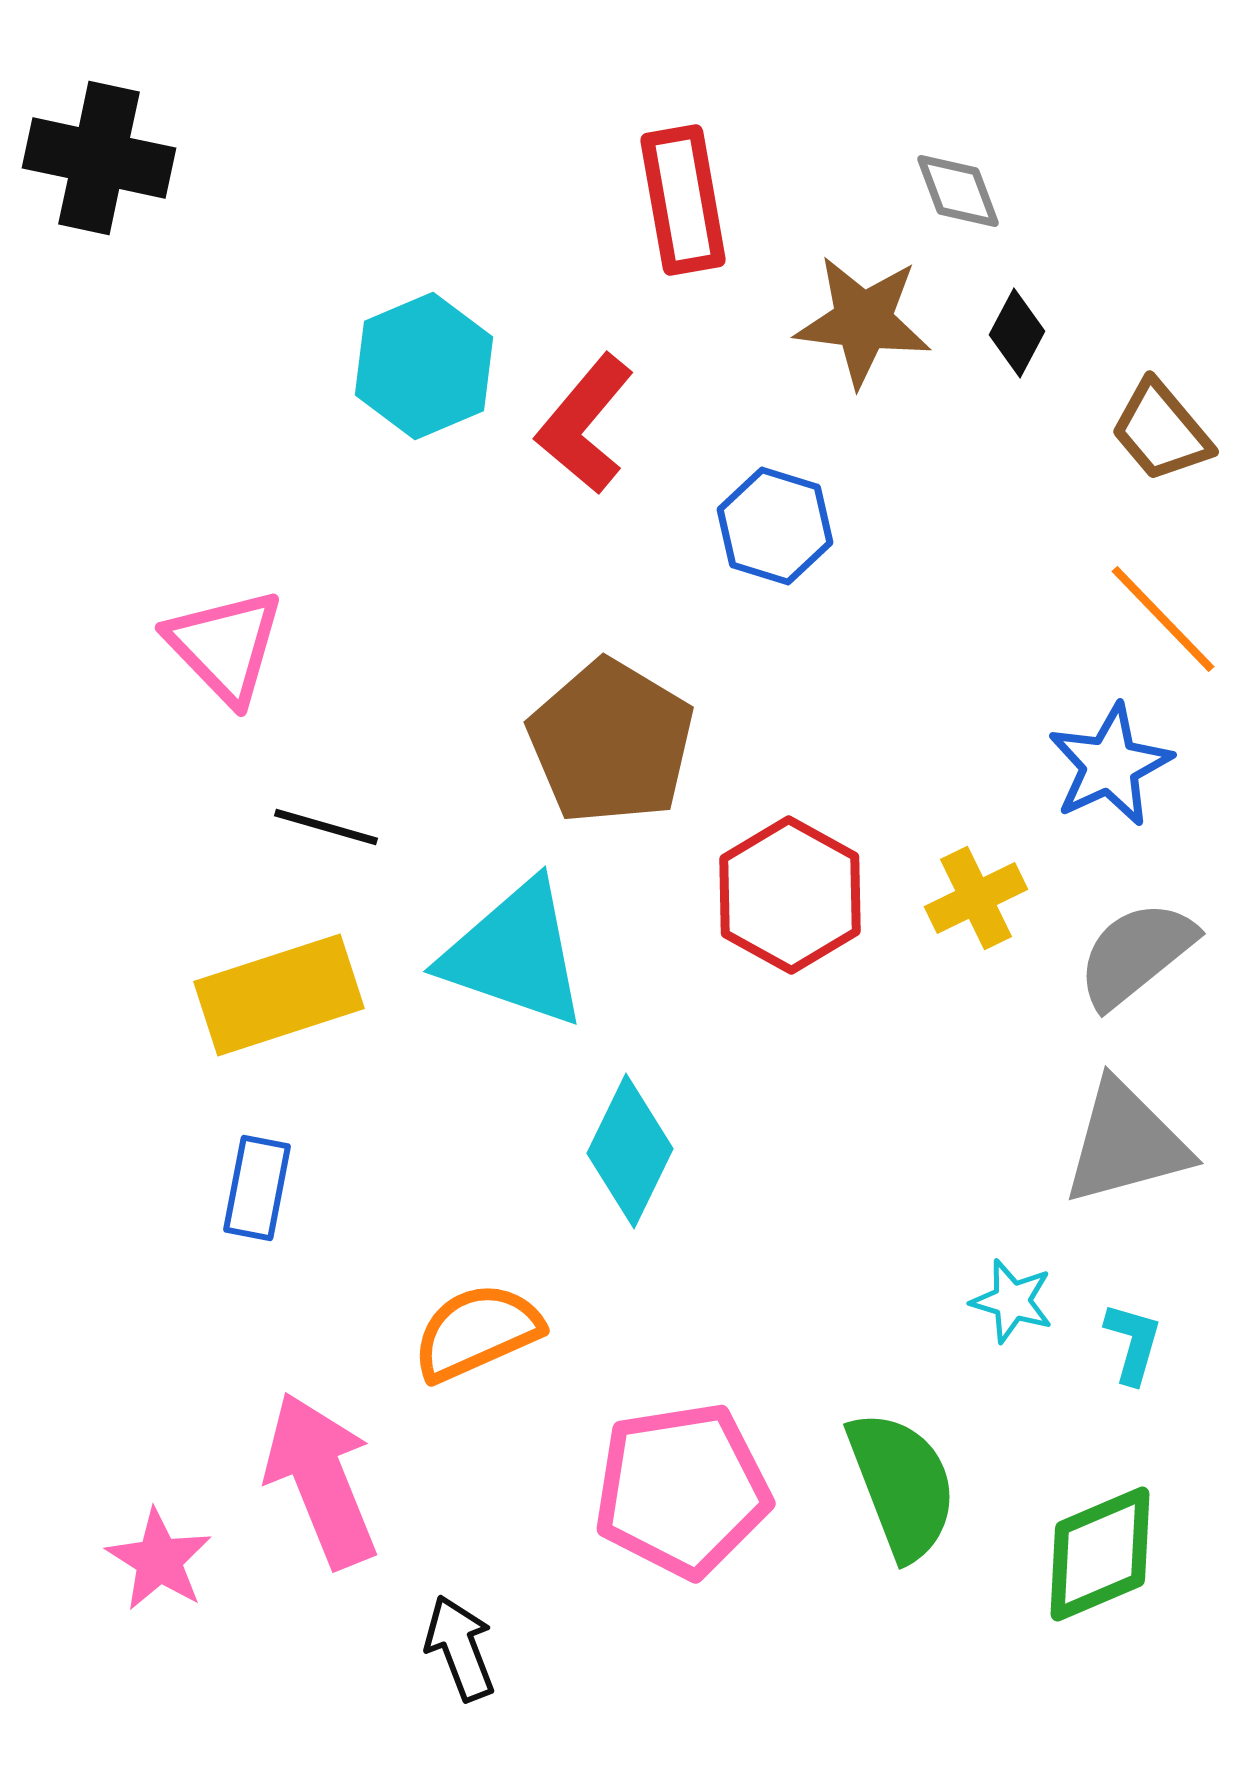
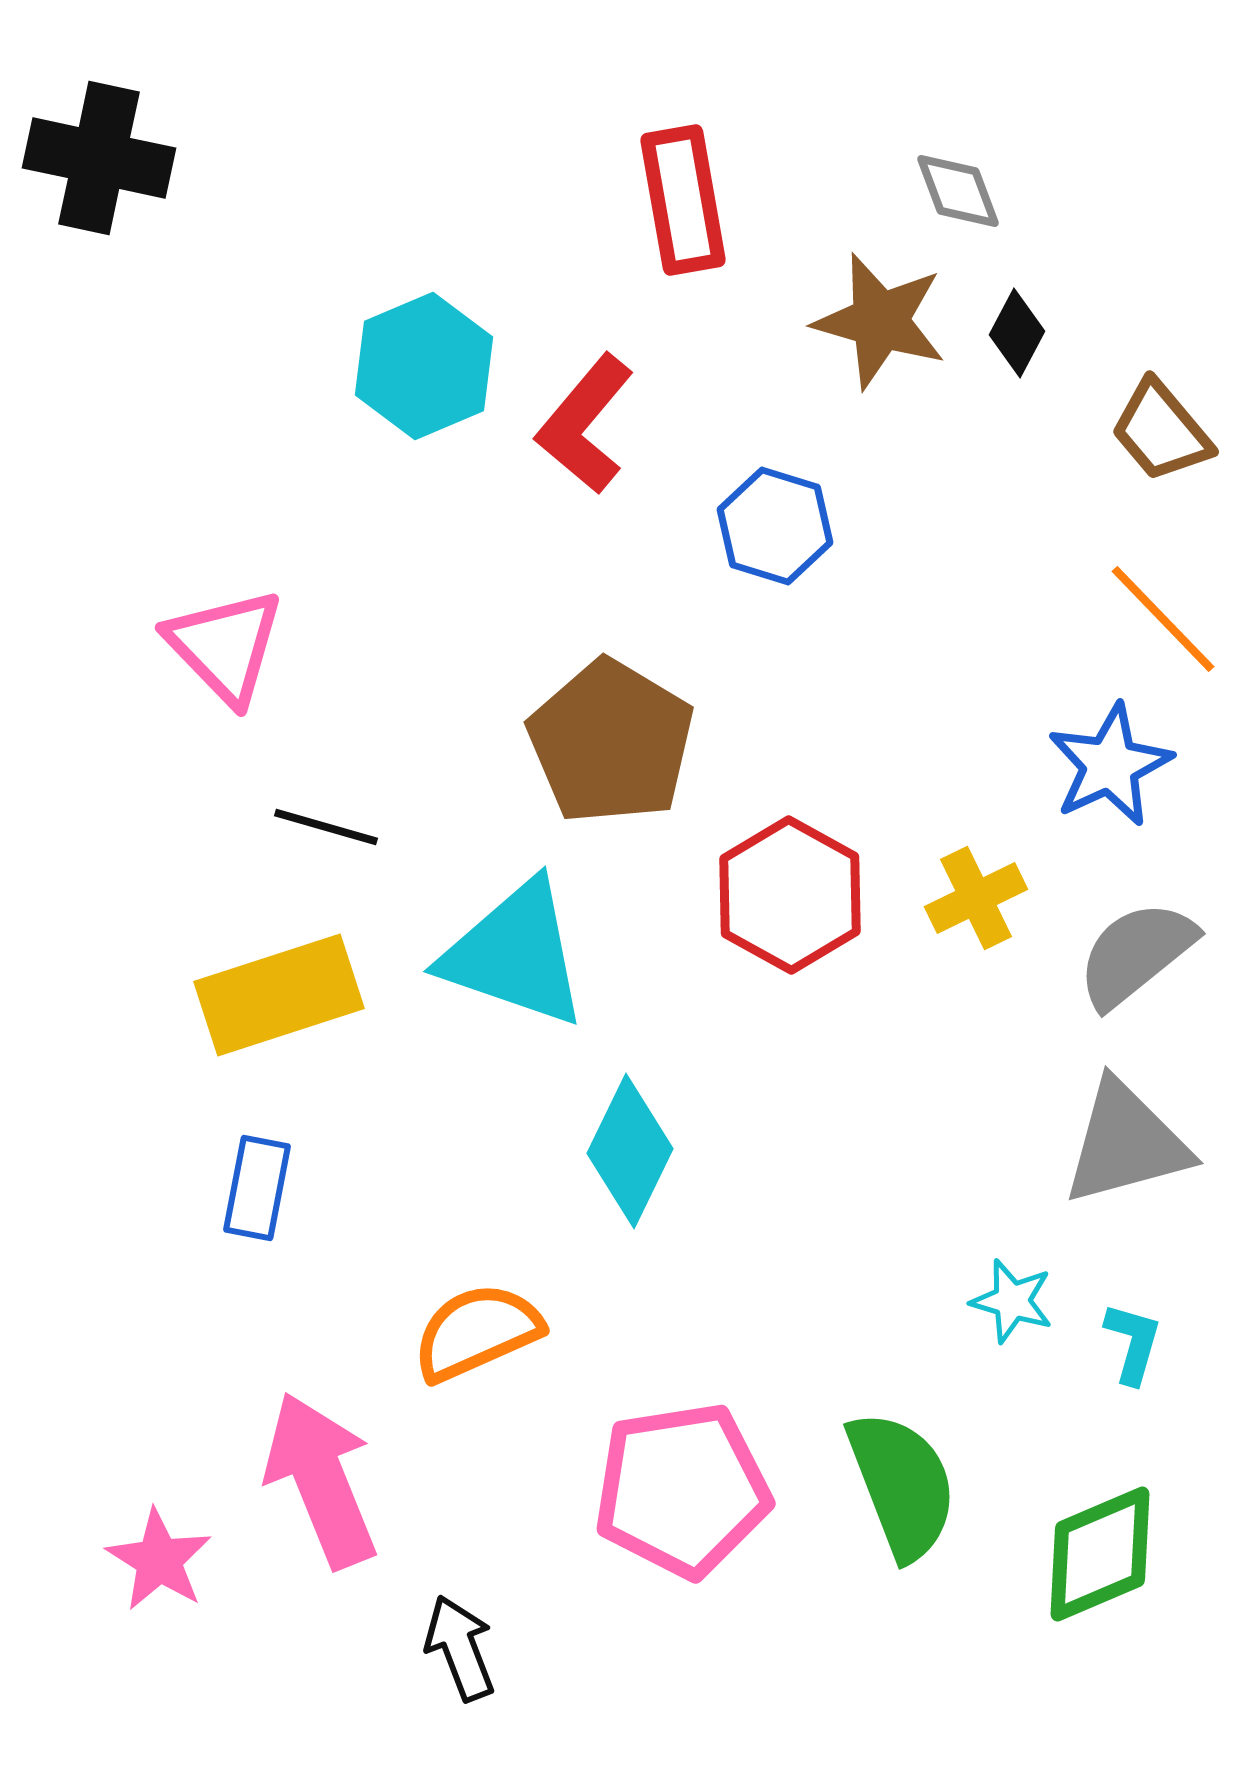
brown star: moved 17 px right; rotated 9 degrees clockwise
